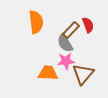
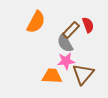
orange semicircle: rotated 35 degrees clockwise
orange trapezoid: moved 4 px right, 3 px down
